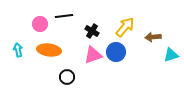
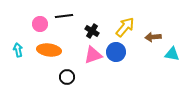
cyan triangle: moved 1 px right, 1 px up; rotated 28 degrees clockwise
